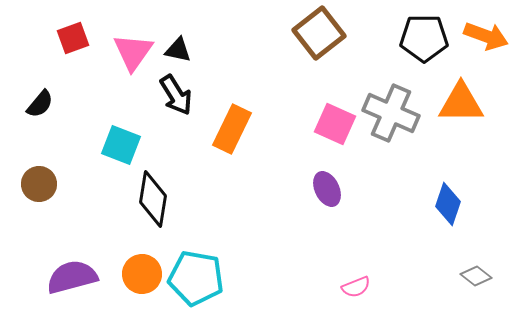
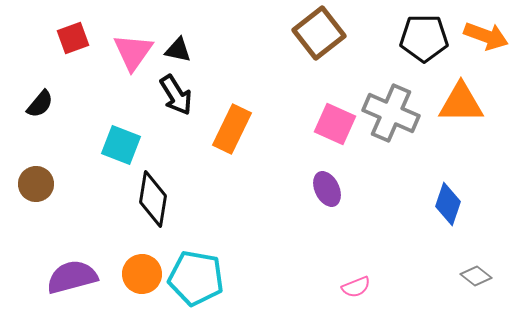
brown circle: moved 3 px left
